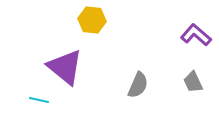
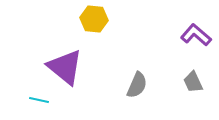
yellow hexagon: moved 2 px right, 1 px up
gray semicircle: moved 1 px left
